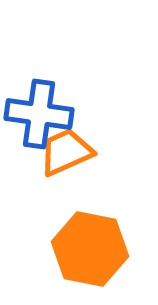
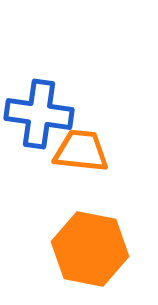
orange trapezoid: moved 15 px right, 1 px up; rotated 30 degrees clockwise
